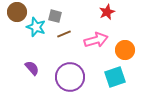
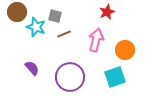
pink arrow: rotated 60 degrees counterclockwise
